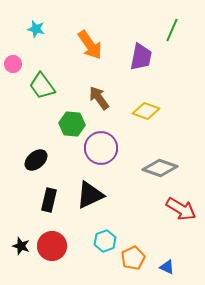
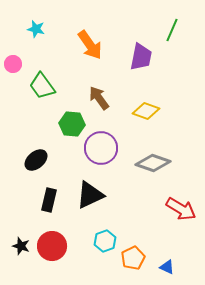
gray diamond: moved 7 px left, 5 px up
